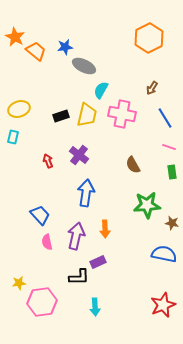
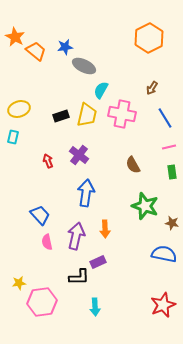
pink line: rotated 32 degrees counterclockwise
green star: moved 2 px left, 1 px down; rotated 24 degrees clockwise
